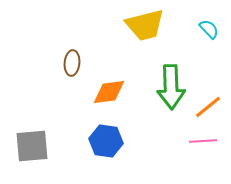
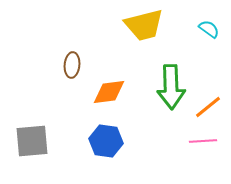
yellow trapezoid: moved 1 px left
cyan semicircle: rotated 10 degrees counterclockwise
brown ellipse: moved 2 px down
gray square: moved 5 px up
